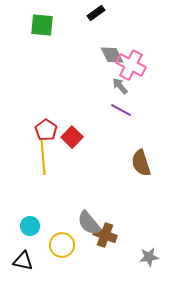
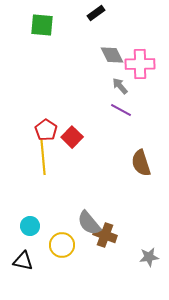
pink cross: moved 9 px right, 1 px up; rotated 28 degrees counterclockwise
